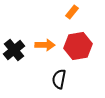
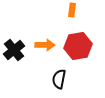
orange rectangle: moved 2 px up; rotated 32 degrees counterclockwise
